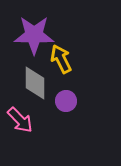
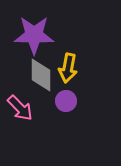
yellow arrow: moved 7 px right, 9 px down; rotated 144 degrees counterclockwise
gray diamond: moved 6 px right, 8 px up
pink arrow: moved 12 px up
